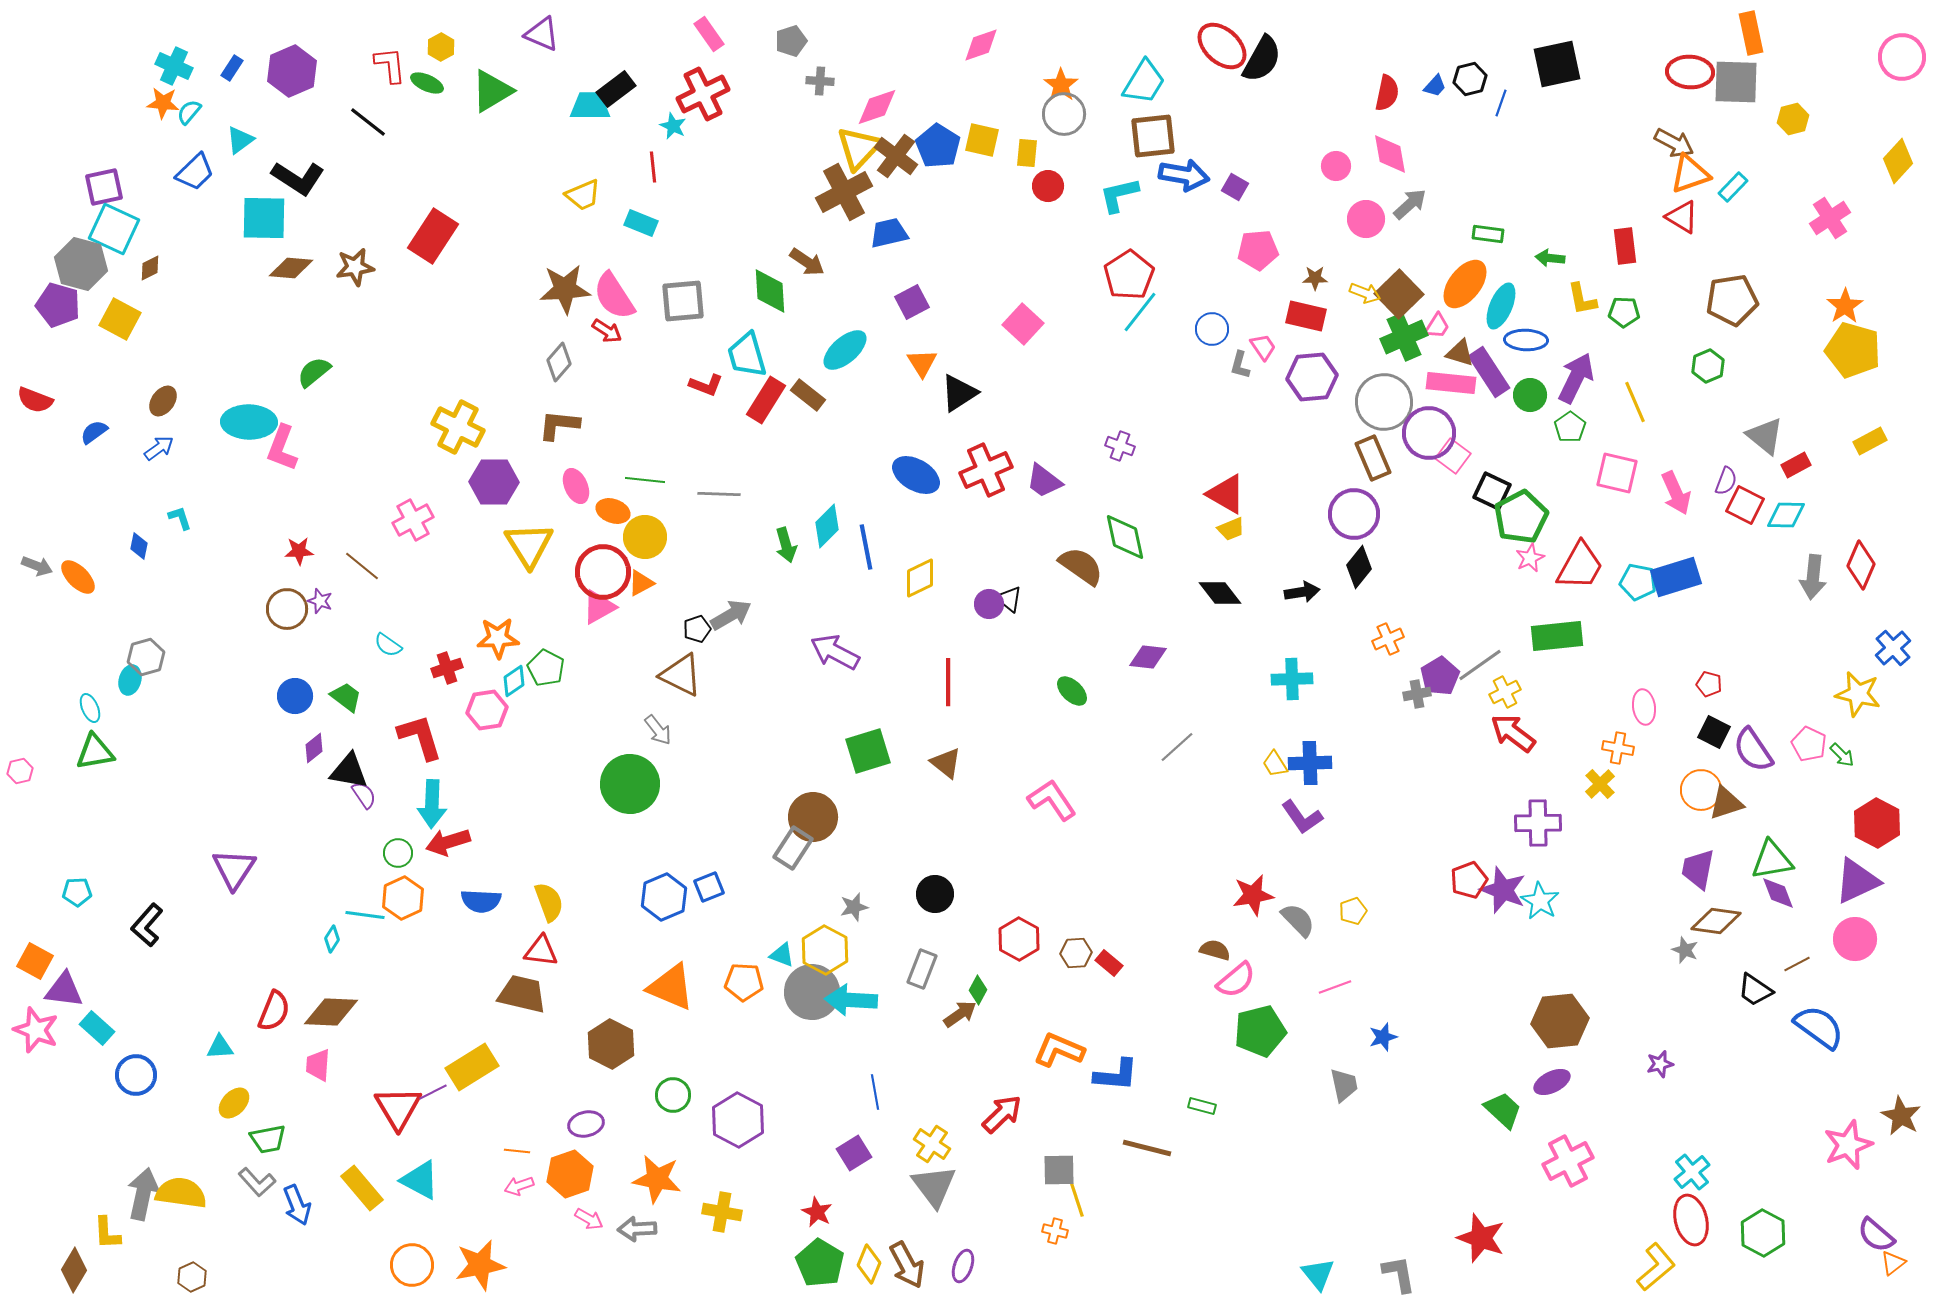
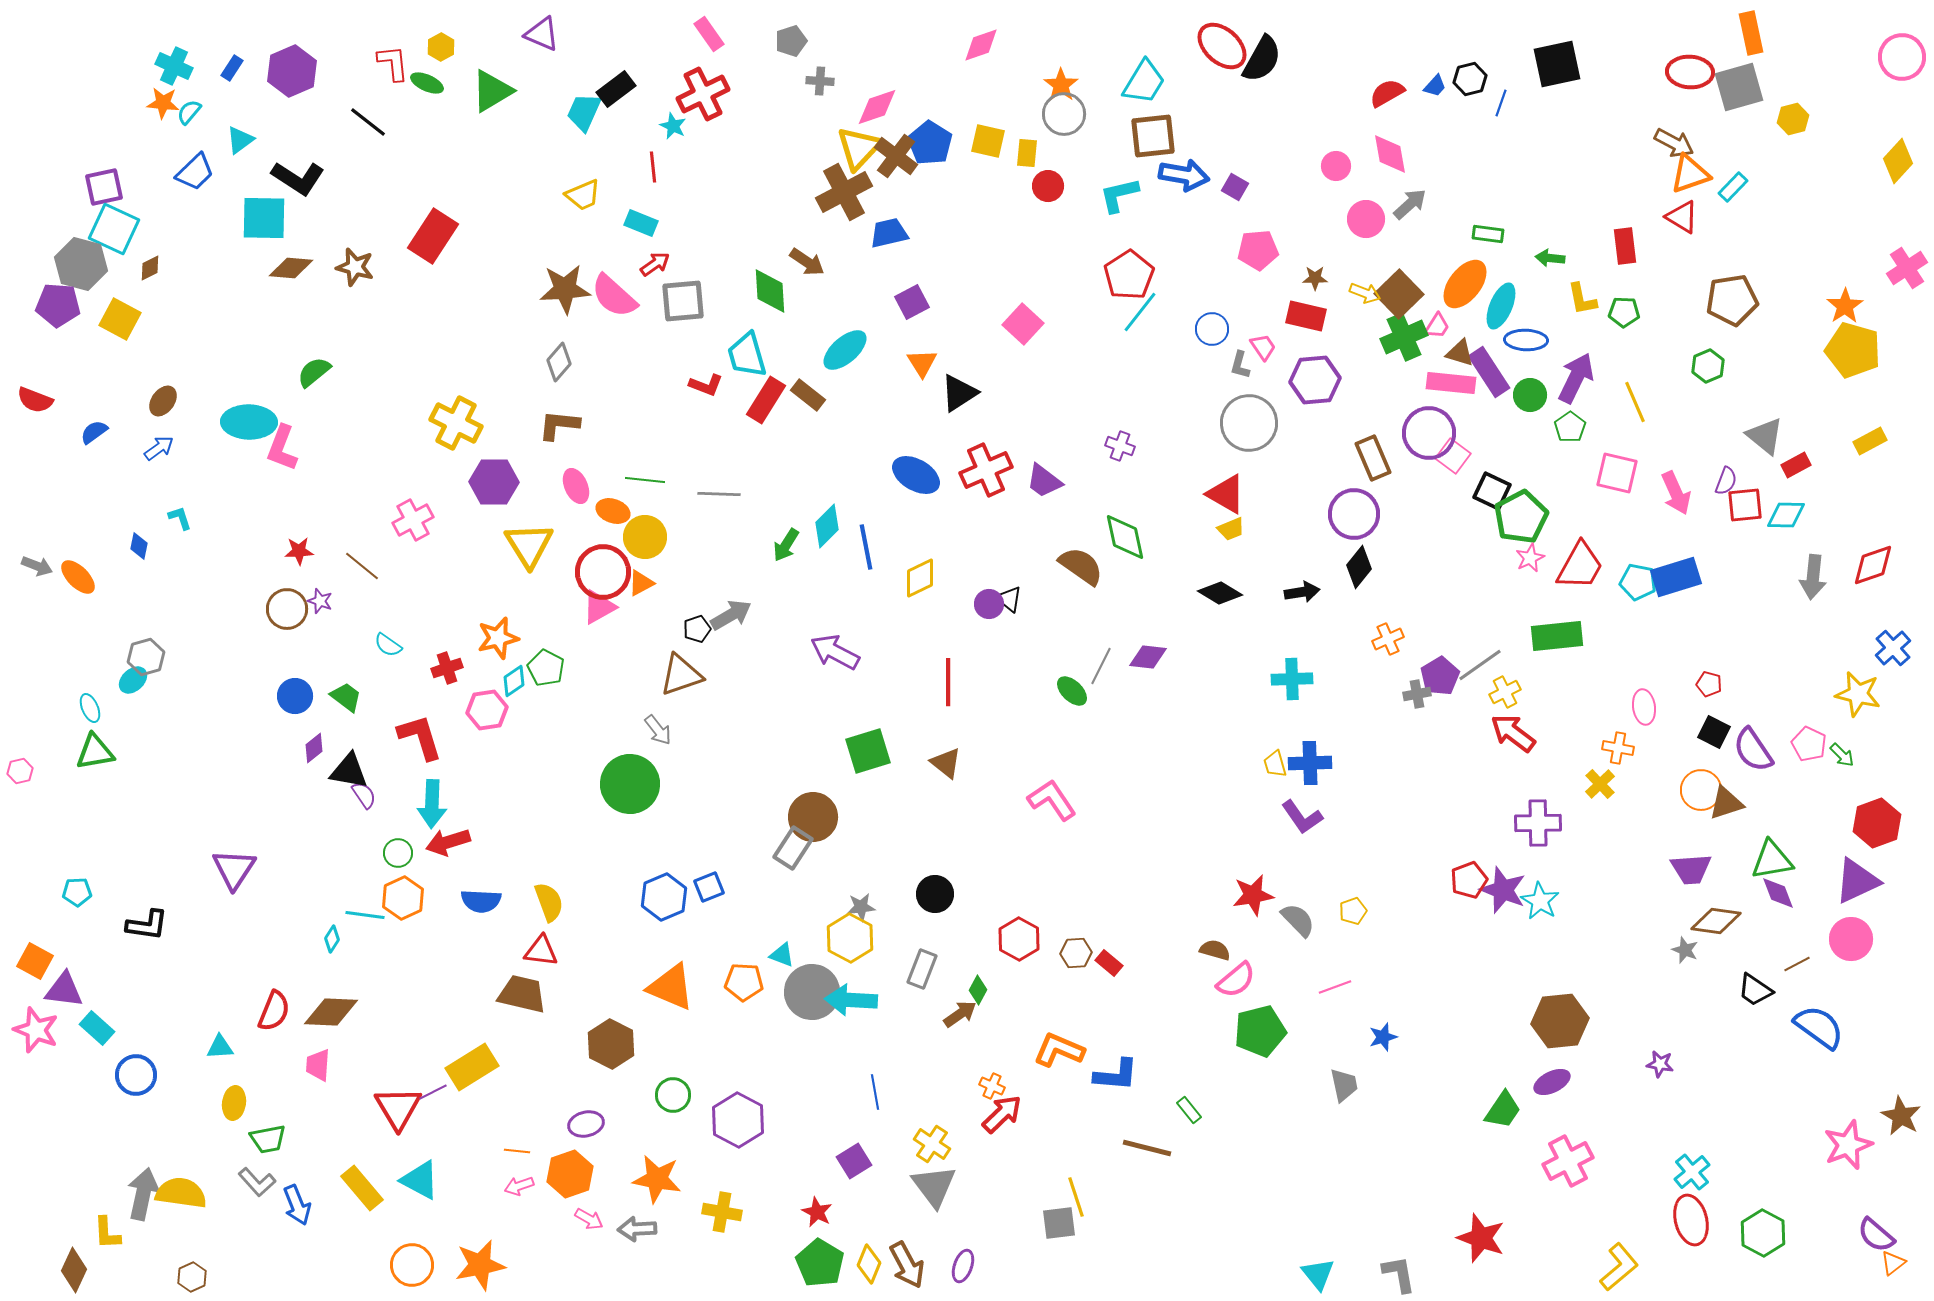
red L-shape at (390, 65): moved 3 px right, 2 px up
gray square at (1736, 82): moved 3 px right, 5 px down; rotated 18 degrees counterclockwise
red semicircle at (1387, 93): rotated 132 degrees counterclockwise
cyan trapezoid at (590, 106): moved 6 px left, 6 px down; rotated 66 degrees counterclockwise
yellow square at (982, 140): moved 6 px right, 1 px down
blue pentagon at (938, 146): moved 8 px left, 3 px up
pink cross at (1830, 218): moved 77 px right, 50 px down
brown star at (355, 267): rotated 24 degrees clockwise
pink semicircle at (614, 296): rotated 15 degrees counterclockwise
purple pentagon at (58, 305): rotated 12 degrees counterclockwise
red arrow at (607, 331): moved 48 px right, 67 px up; rotated 68 degrees counterclockwise
purple hexagon at (1312, 377): moved 3 px right, 3 px down
gray circle at (1384, 402): moved 135 px left, 21 px down
yellow cross at (458, 427): moved 2 px left, 4 px up
red square at (1745, 505): rotated 33 degrees counterclockwise
green arrow at (786, 545): rotated 48 degrees clockwise
red diamond at (1861, 565): moved 12 px right; rotated 48 degrees clockwise
black diamond at (1220, 593): rotated 21 degrees counterclockwise
orange star at (498, 638): rotated 12 degrees counterclockwise
brown triangle at (681, 675): rotated 45 degrees counterclockwise
cyan ellipse at (130, 680): moved 3 px right; rotated 32 degrees clockwise
gray line at (1177, 747): moved 76 px left, 81 px up; rotated 21 degrees counterclockwise
yellow trapezoid at (1275, 764): rotated 16 degrees clockwise
red hexagon at (1877, 823): rotated 12 degrees clockwise
purple trapezoid at (1698, 869): moved 7 px left; rotated 105 degrees counterclockwise
gray star at (854, 907): moved 7 px right; rotated 8 degrees clockwise
black L-shape at (147, 925): rotated 123 degrees counterclockwise
pink circle at (1855, 939): moved 4 px left
yellow hexagon at (825, 950): moved 25 px right, 12 px up
purple star at (1660, 1064): rotated 24 degrees clockwise
yellow ellipse at (234, 1103): rotated 36 degrees counterclockwise
green rectangle at (1202, 1106): moved 13 px left, 4 px down; rotated 36 degrees clockwise
green trapezoid at (1503, 1110): rotated 81 degrees clockwise
purple square at (854, 1153): moved 8 px down
gray square at (1059, 1170): moved 53 px down; rotated 6 degrees counterclockwise
orange cross at (1055, 1231): moved 63 px left, 145 px up; rotated 10 degrees clockwise
yellow L-shape at (1656, 1267): moved 37 px left
brown diamond at (74, 1270): rotated 6 degrees counterclockwise
